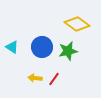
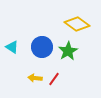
green star: rotated 18 degrees counterclockwise
